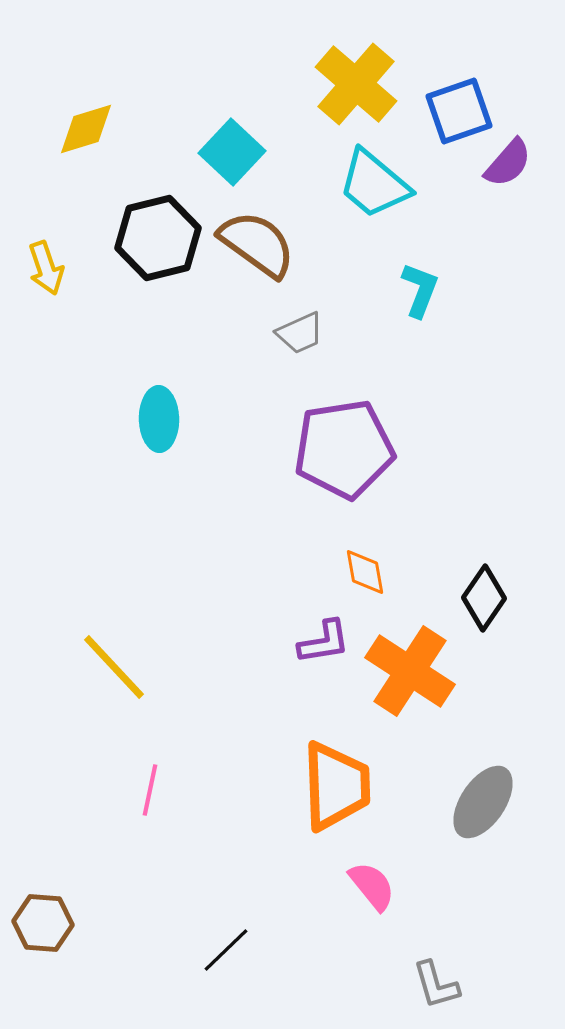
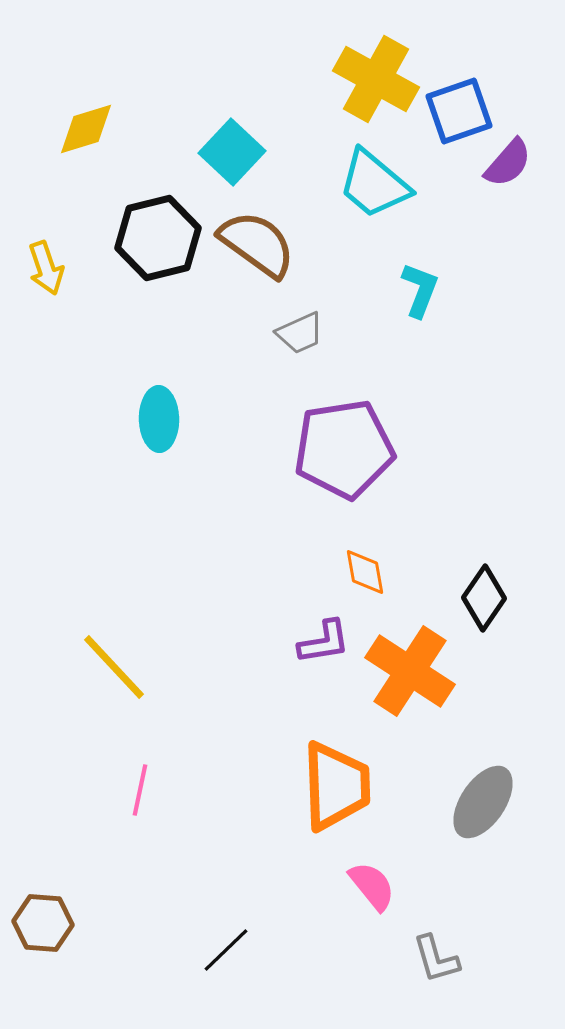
yellow cross: moved 20 px right, 5 px up; rotated 12 degrees counterclockwise
pink line: moved 10 px left
gray L-shape: moved 26 px up
